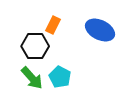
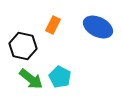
blue ellipse: moved 2 px left, 3 px up
black hexagon: moved 12 px left; rotated 12 degrees clockwise
green arrow: moved 1 px left, 1 px down; rotated 10 degrees counterclockwise
